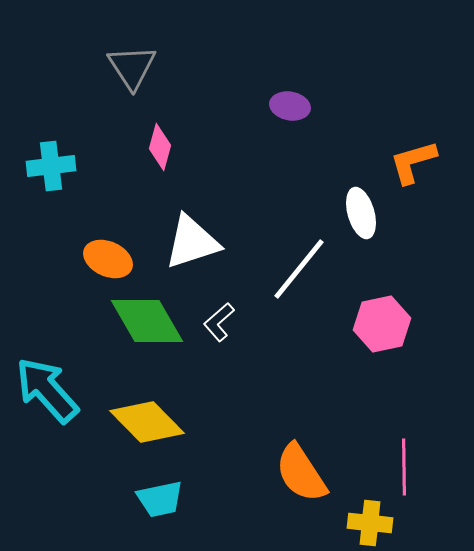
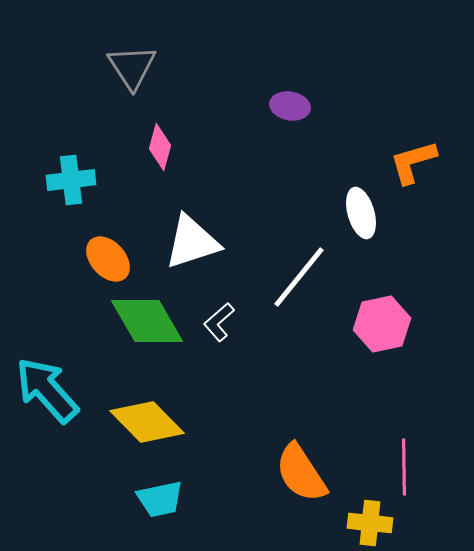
cyan cross: moved 20 px right, 14 px down
orange ellipse: rotated 24 degrees clockwise
white line: moved 8 px down
